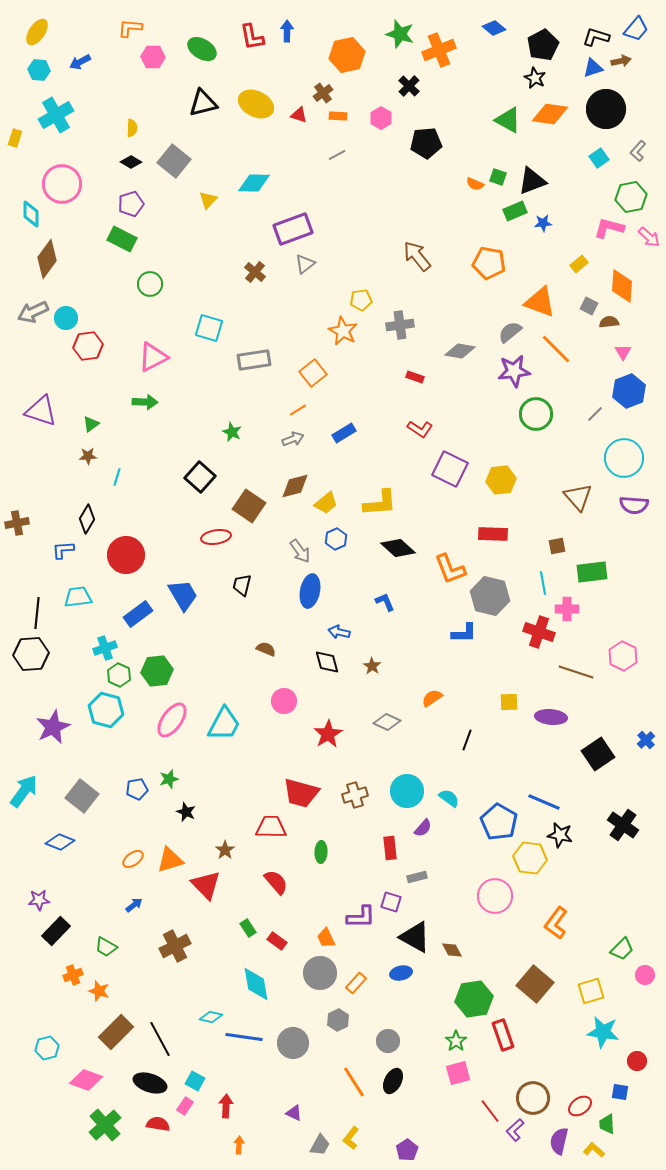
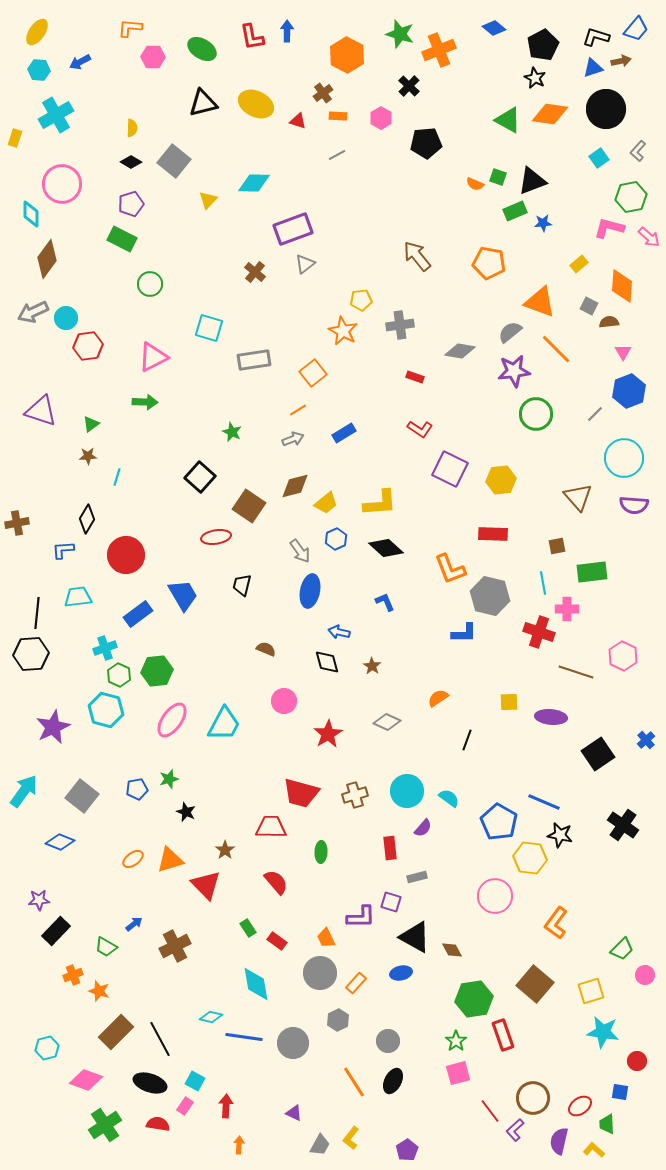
orange hexagon at (347, 55): rotated 20 degrees counterclockwise
red triangle at (299, 115): moved 1 px left, 6 px down
black diamond at (398, 548): moved 12 px left
orange semicircle at (432, 698): moved 6 px right
blue arrow at (134, 905): moved 19 px down
green cross at (105, 1125): rotated 8 degrees clockwise
